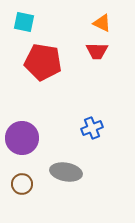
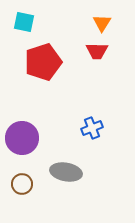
orange triangle: rotated 36 degrees clockwise
red pentagon: rotated 27 degrees counterclockwise
